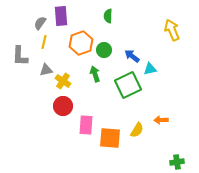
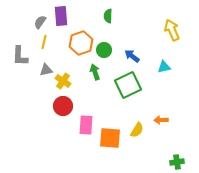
gray semicircle: moved 1 px up
cyan triangle: moved 14 px right, 2 px up
green arrow: moved 2 px up
